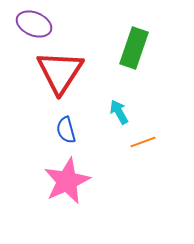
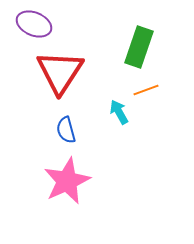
green rectangle: moved 5 px right, 1 px up
orange line: moved 3 px right, 52 px up
